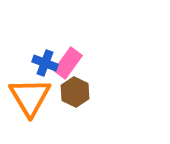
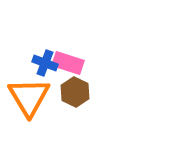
pink rectangle: rotated 72 degrees clockwise
orange triangle: moved 1 px left
